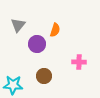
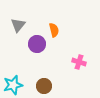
orange semicircle: moved 1 px left; rotated 32 degrees counterclockwise
pink cross: rotated 16 degrees clockwise
brown circle: moved 10 px down
cyan star: rotated 18 degrees counterclockwise
